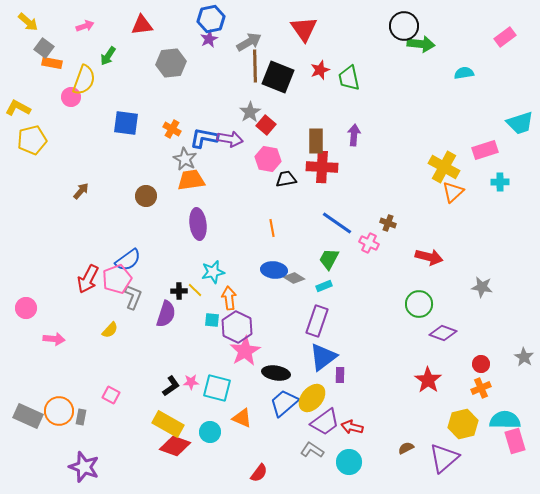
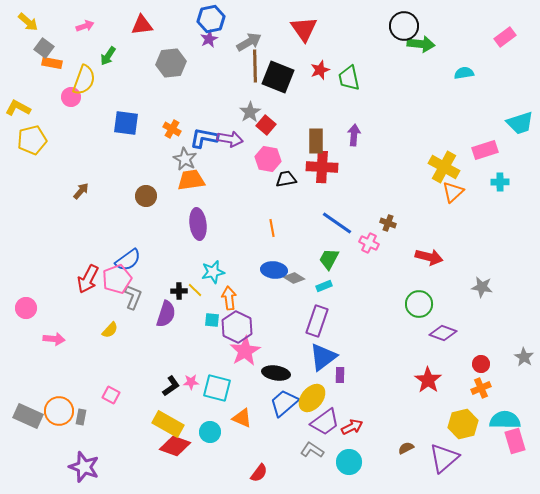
red arrow at (352, 427): rotated 140 degrees clockwise
